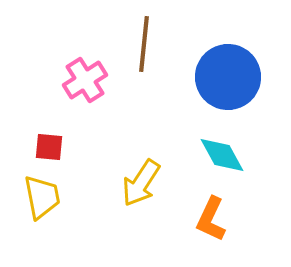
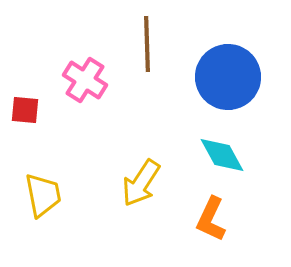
brown line: moved 3 px right; rotated 8 degrees counterclockwise
pink cross: rotated 24 degrees counterclockwise
red square: moved 24 px left, 37 px up
yellow trapezoid: moved 1 px right, 2 px up
